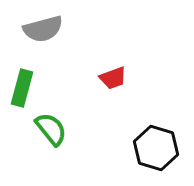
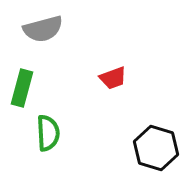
green semicircle: moved 3 px left, 4 px down; rotated 36 degrees clockwise
